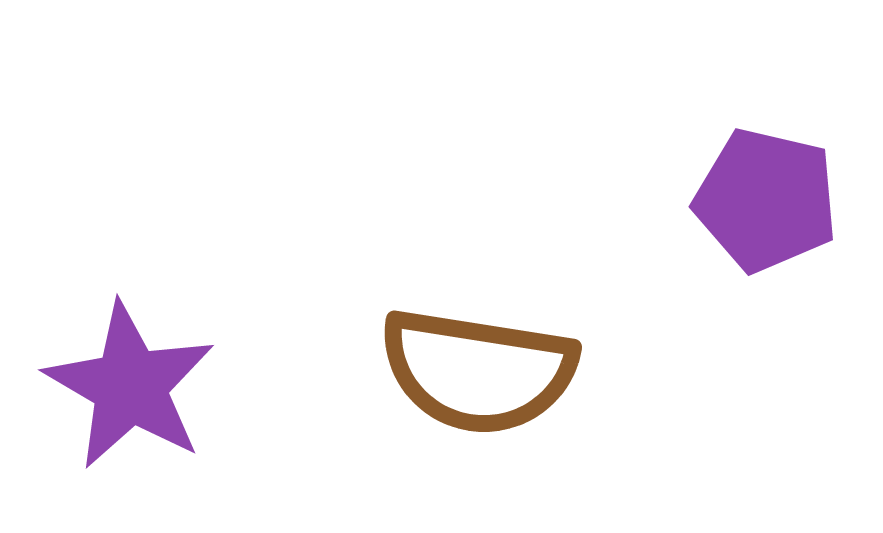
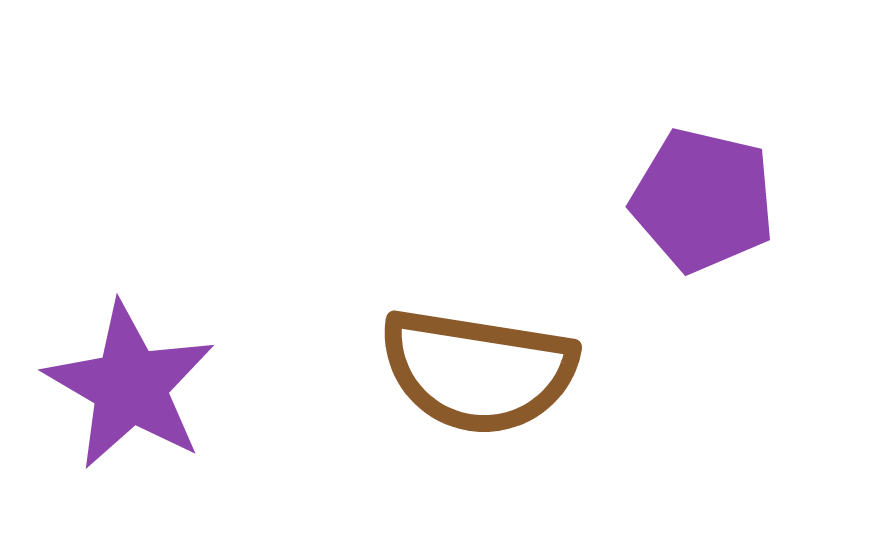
purple pentagon: moved 63 px left
